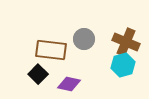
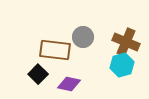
gray circle: moved 1 px left, 2 px up
brown rectangle: moved 4 px right
cyan hexagon: moved 1 px left
